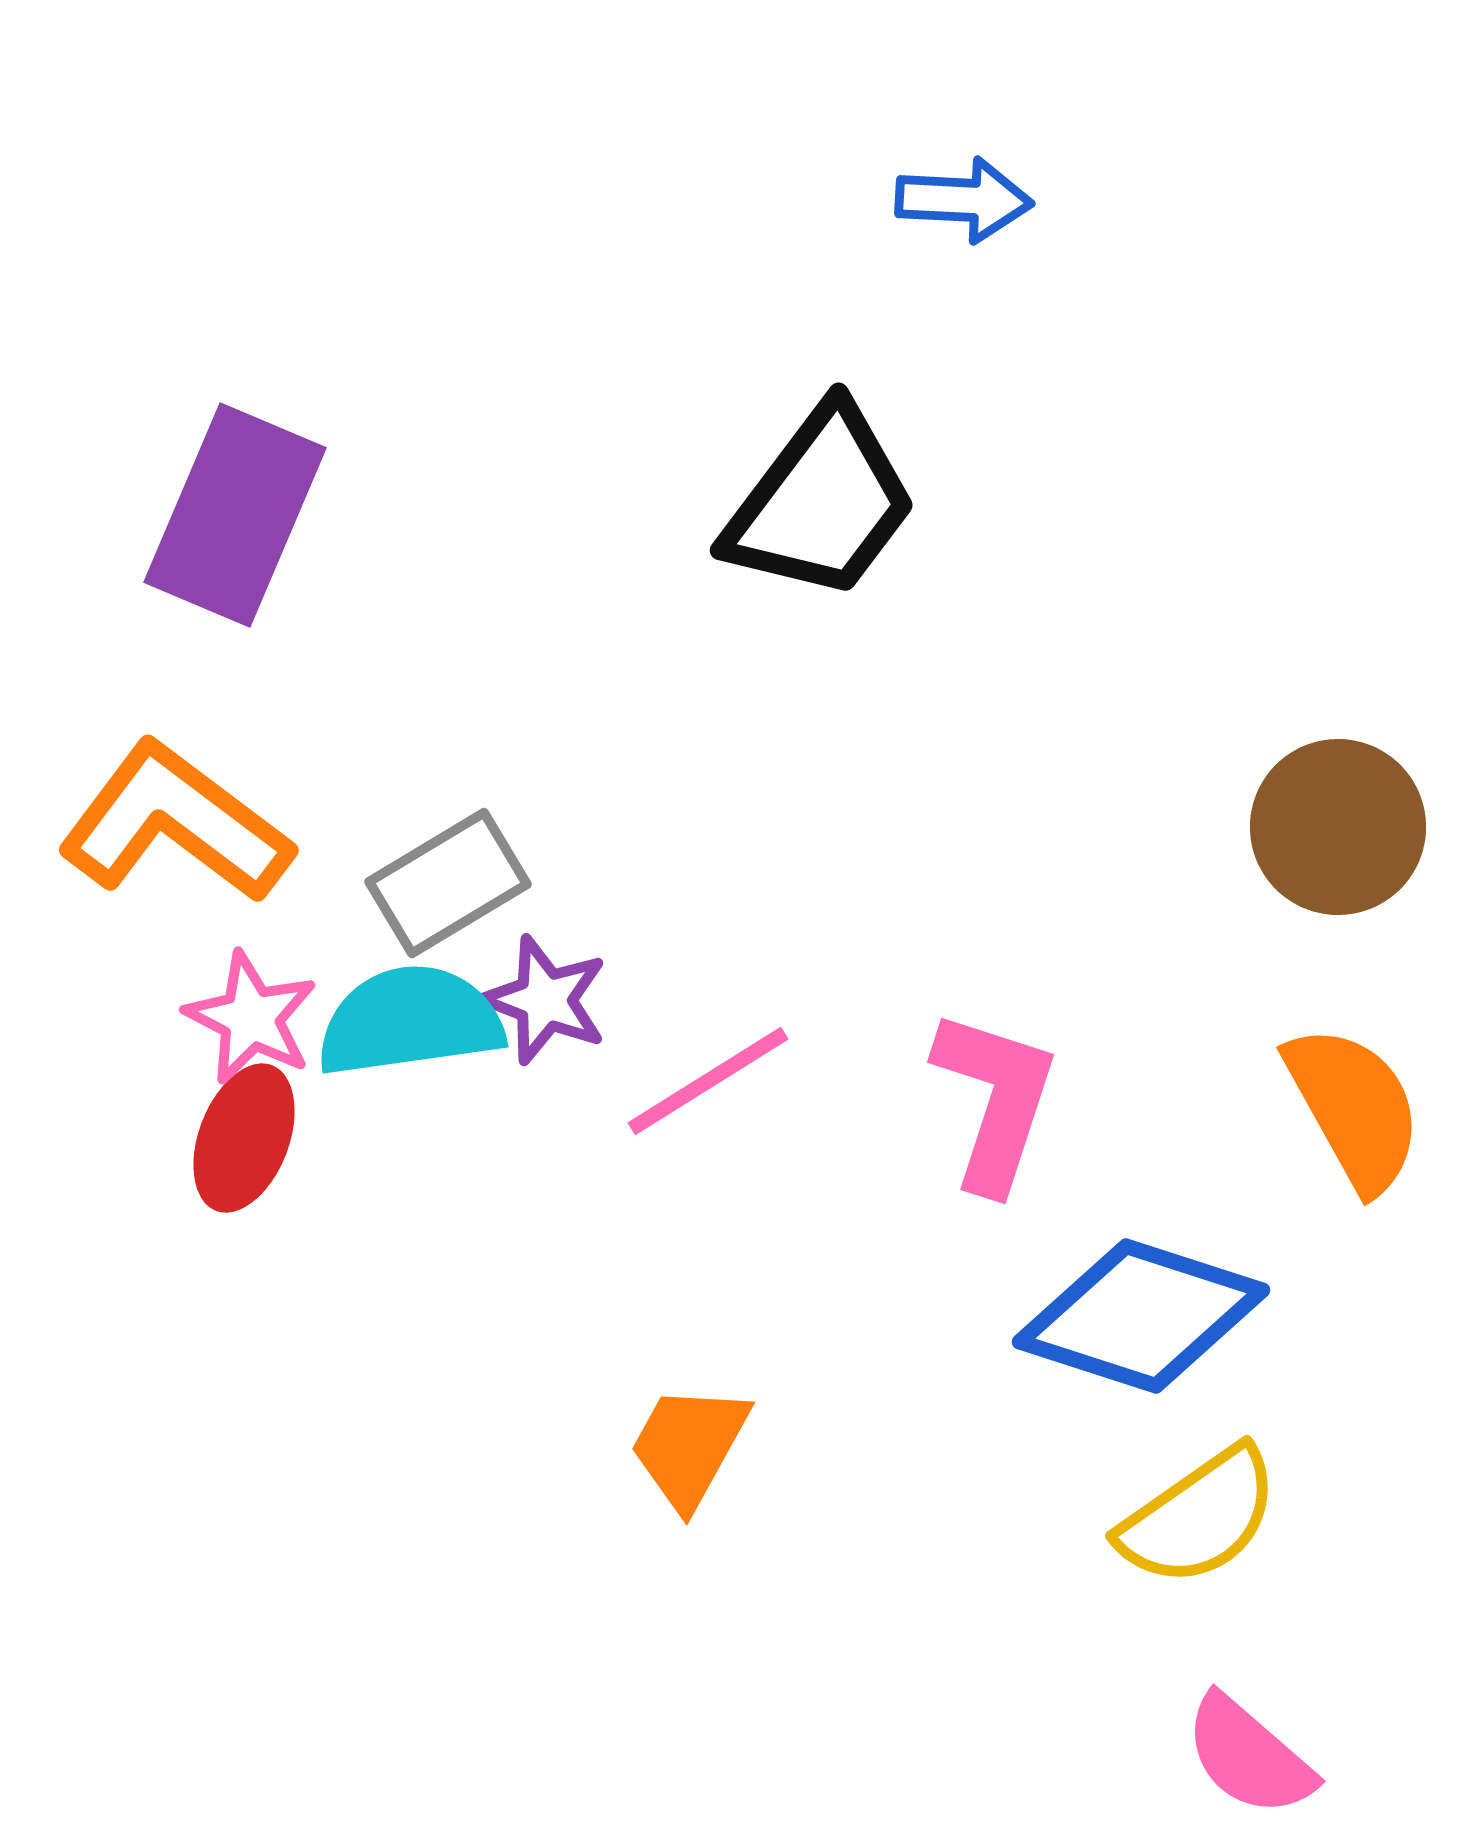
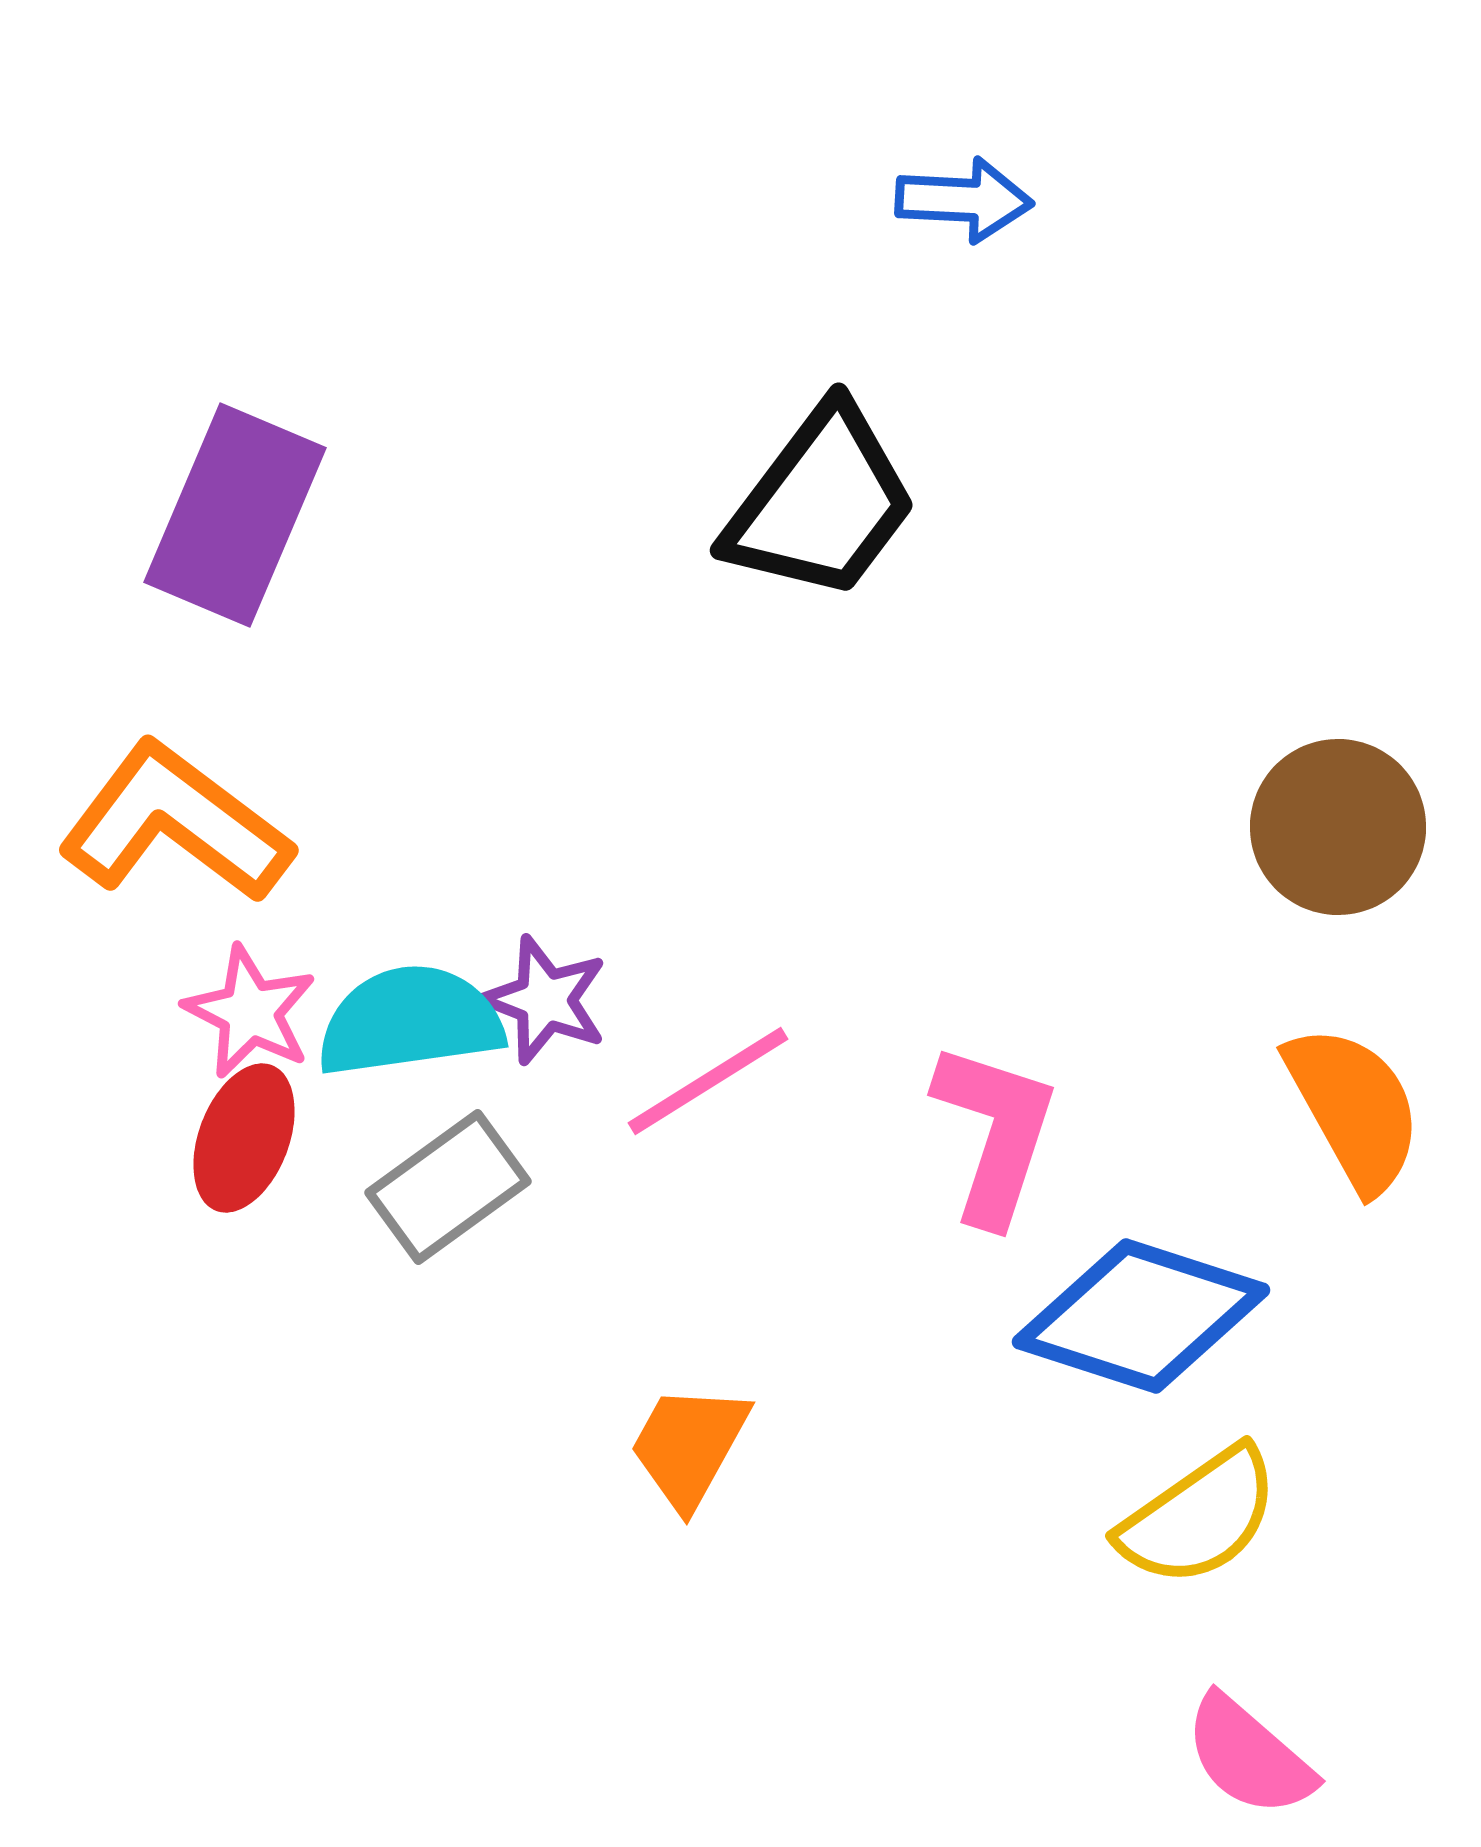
gray rectangle: moved 304 px down; rotated 5 degrees counterclockwise
pink star: moved 1 px left, 6 px up
pink L-shape: moved 33 px down
